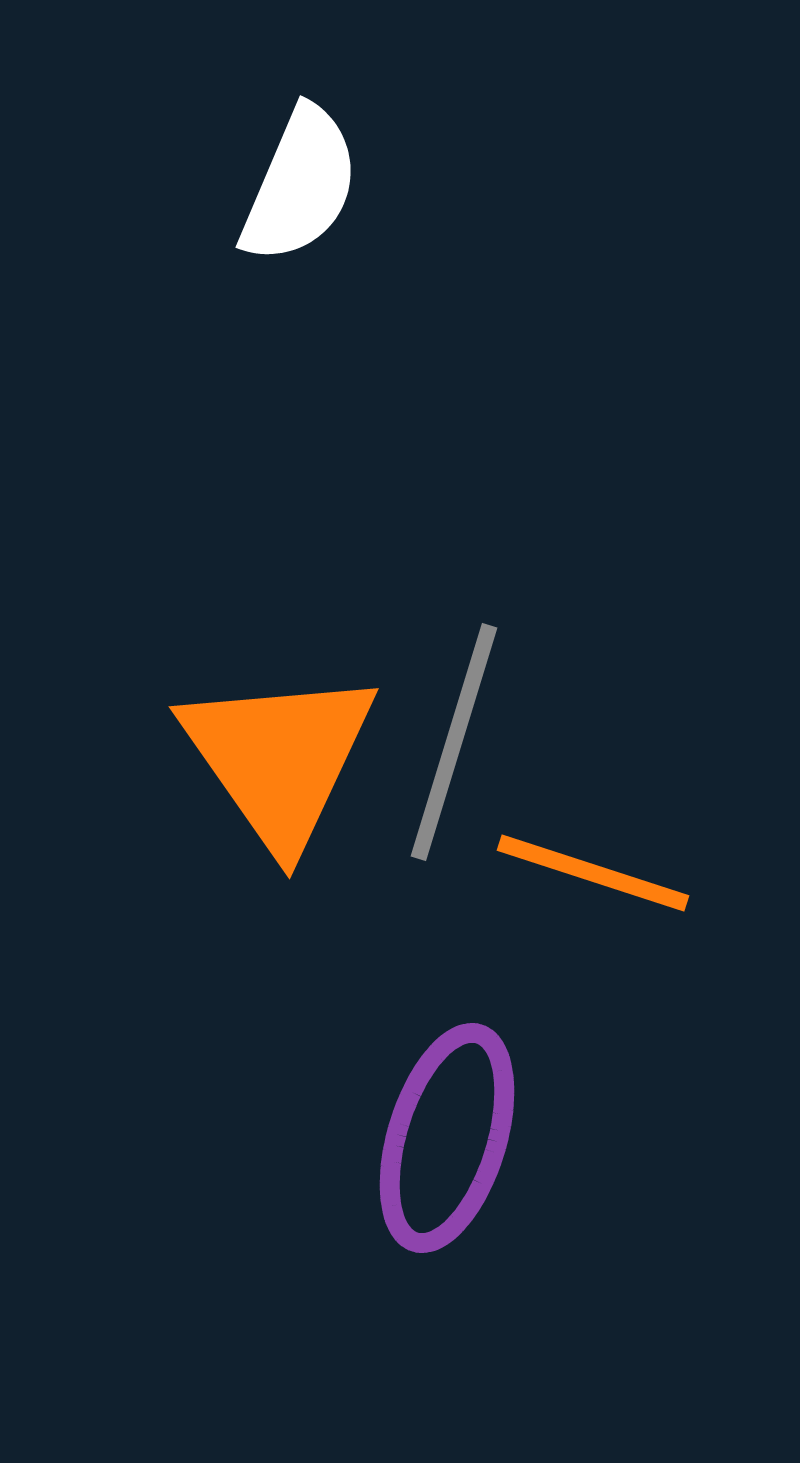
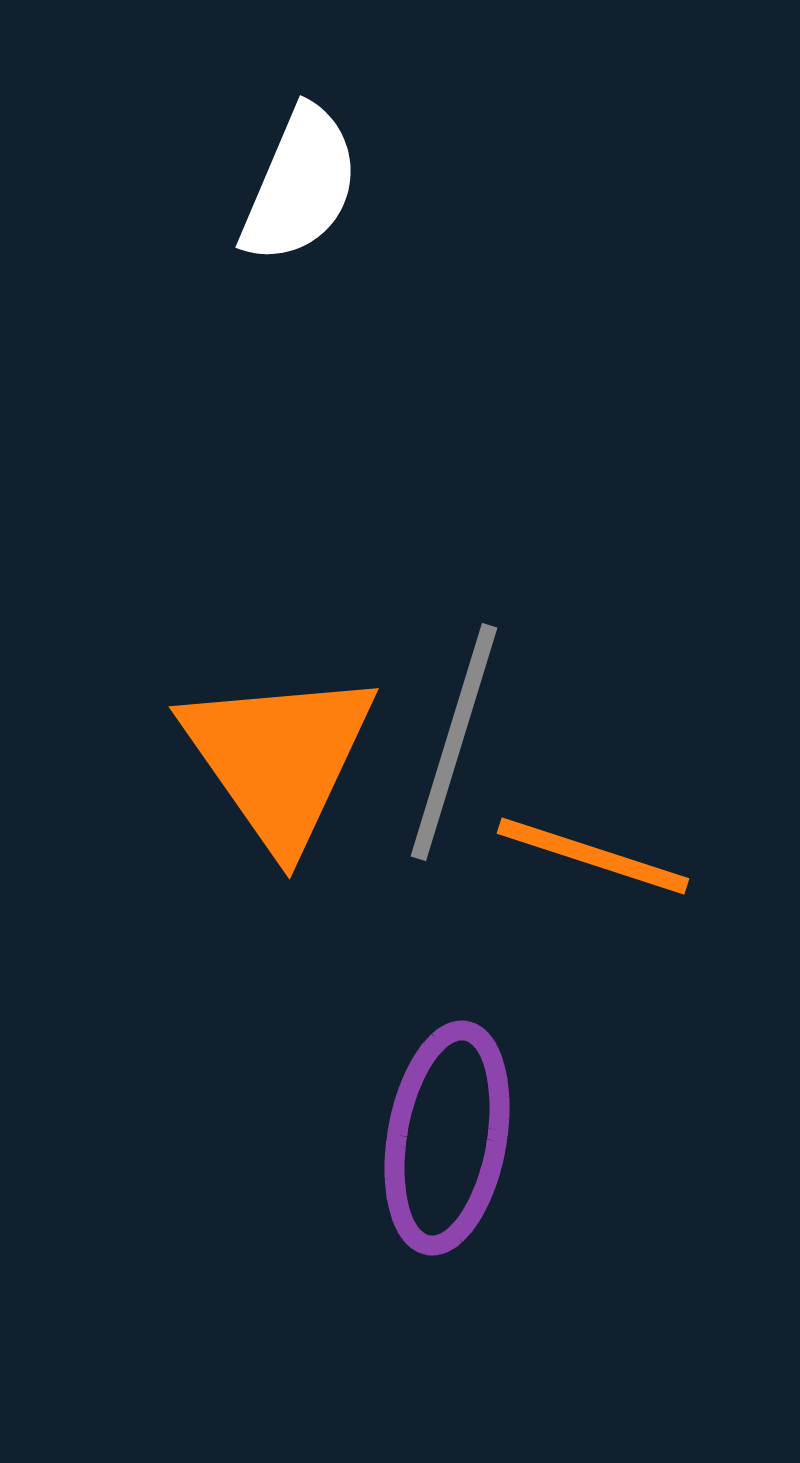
orange line: moved 17 px up
purple ellipse: rotated 7 degrees counterclockwise
